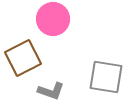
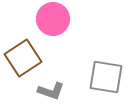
brown square: rotated 6 degrees counterclockwise
